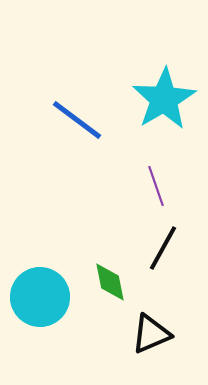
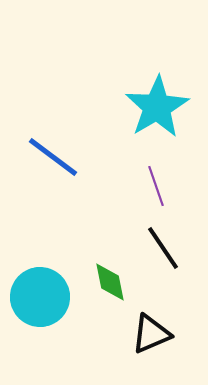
cyan star: moved 7 px left, 8 px down
blue line: moved 24 px left, 37 px down
black line: rotated 63 degrees counterclockwise
